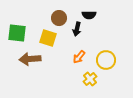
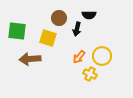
green square: moved 2 px up
yellow circle: moved 4 px left, 4 px up
yellow cross: moved 5 px up; rotated 24 degrees counterclockwise
